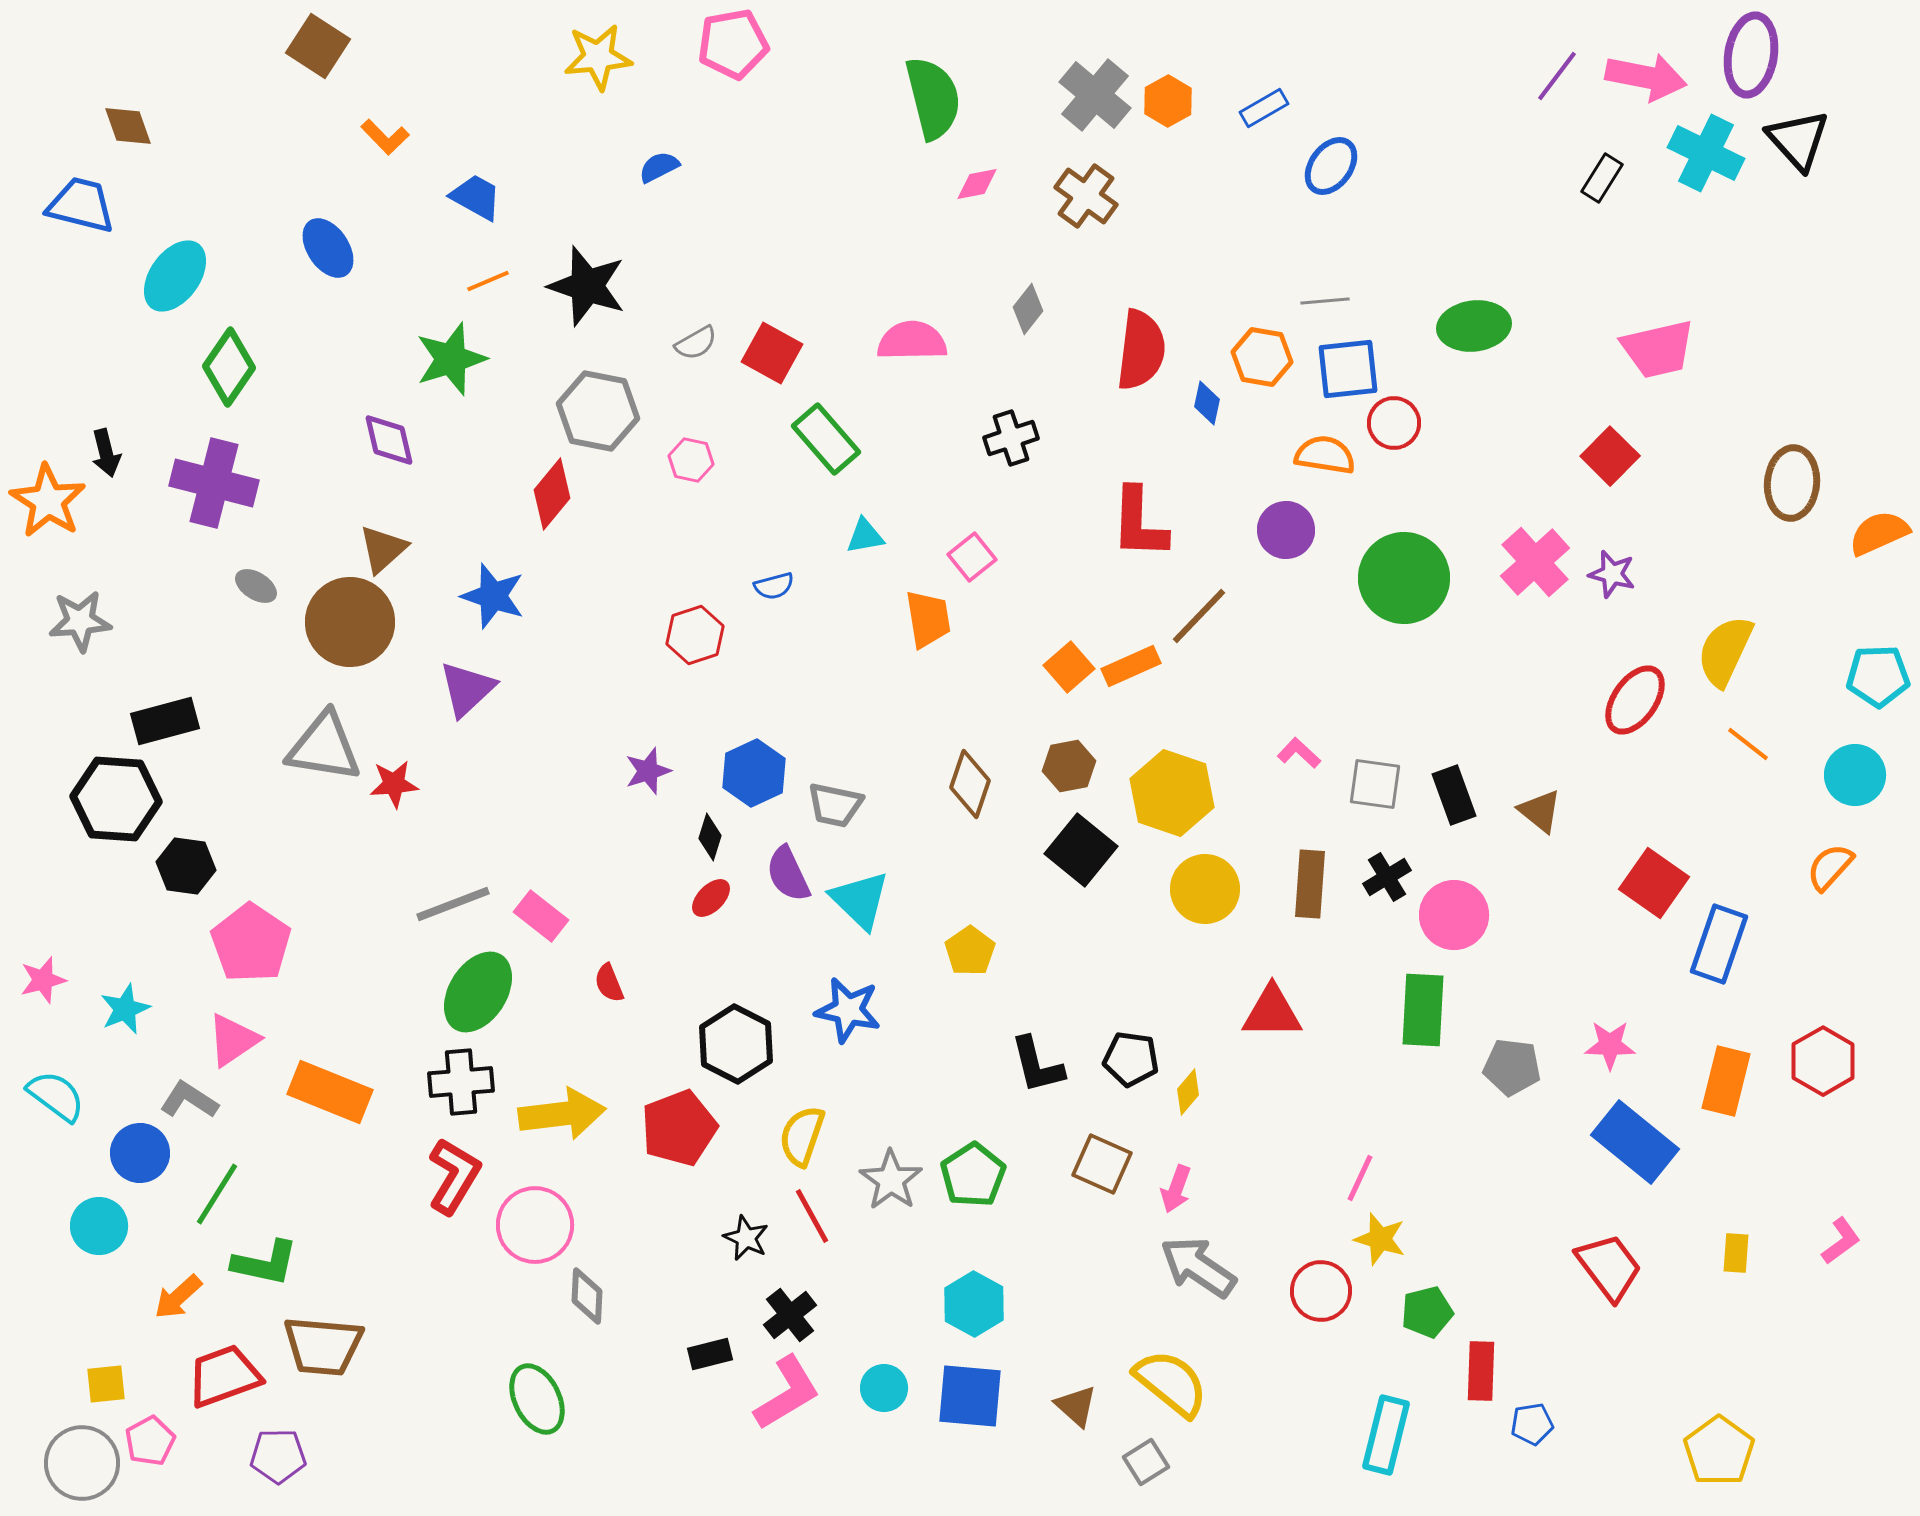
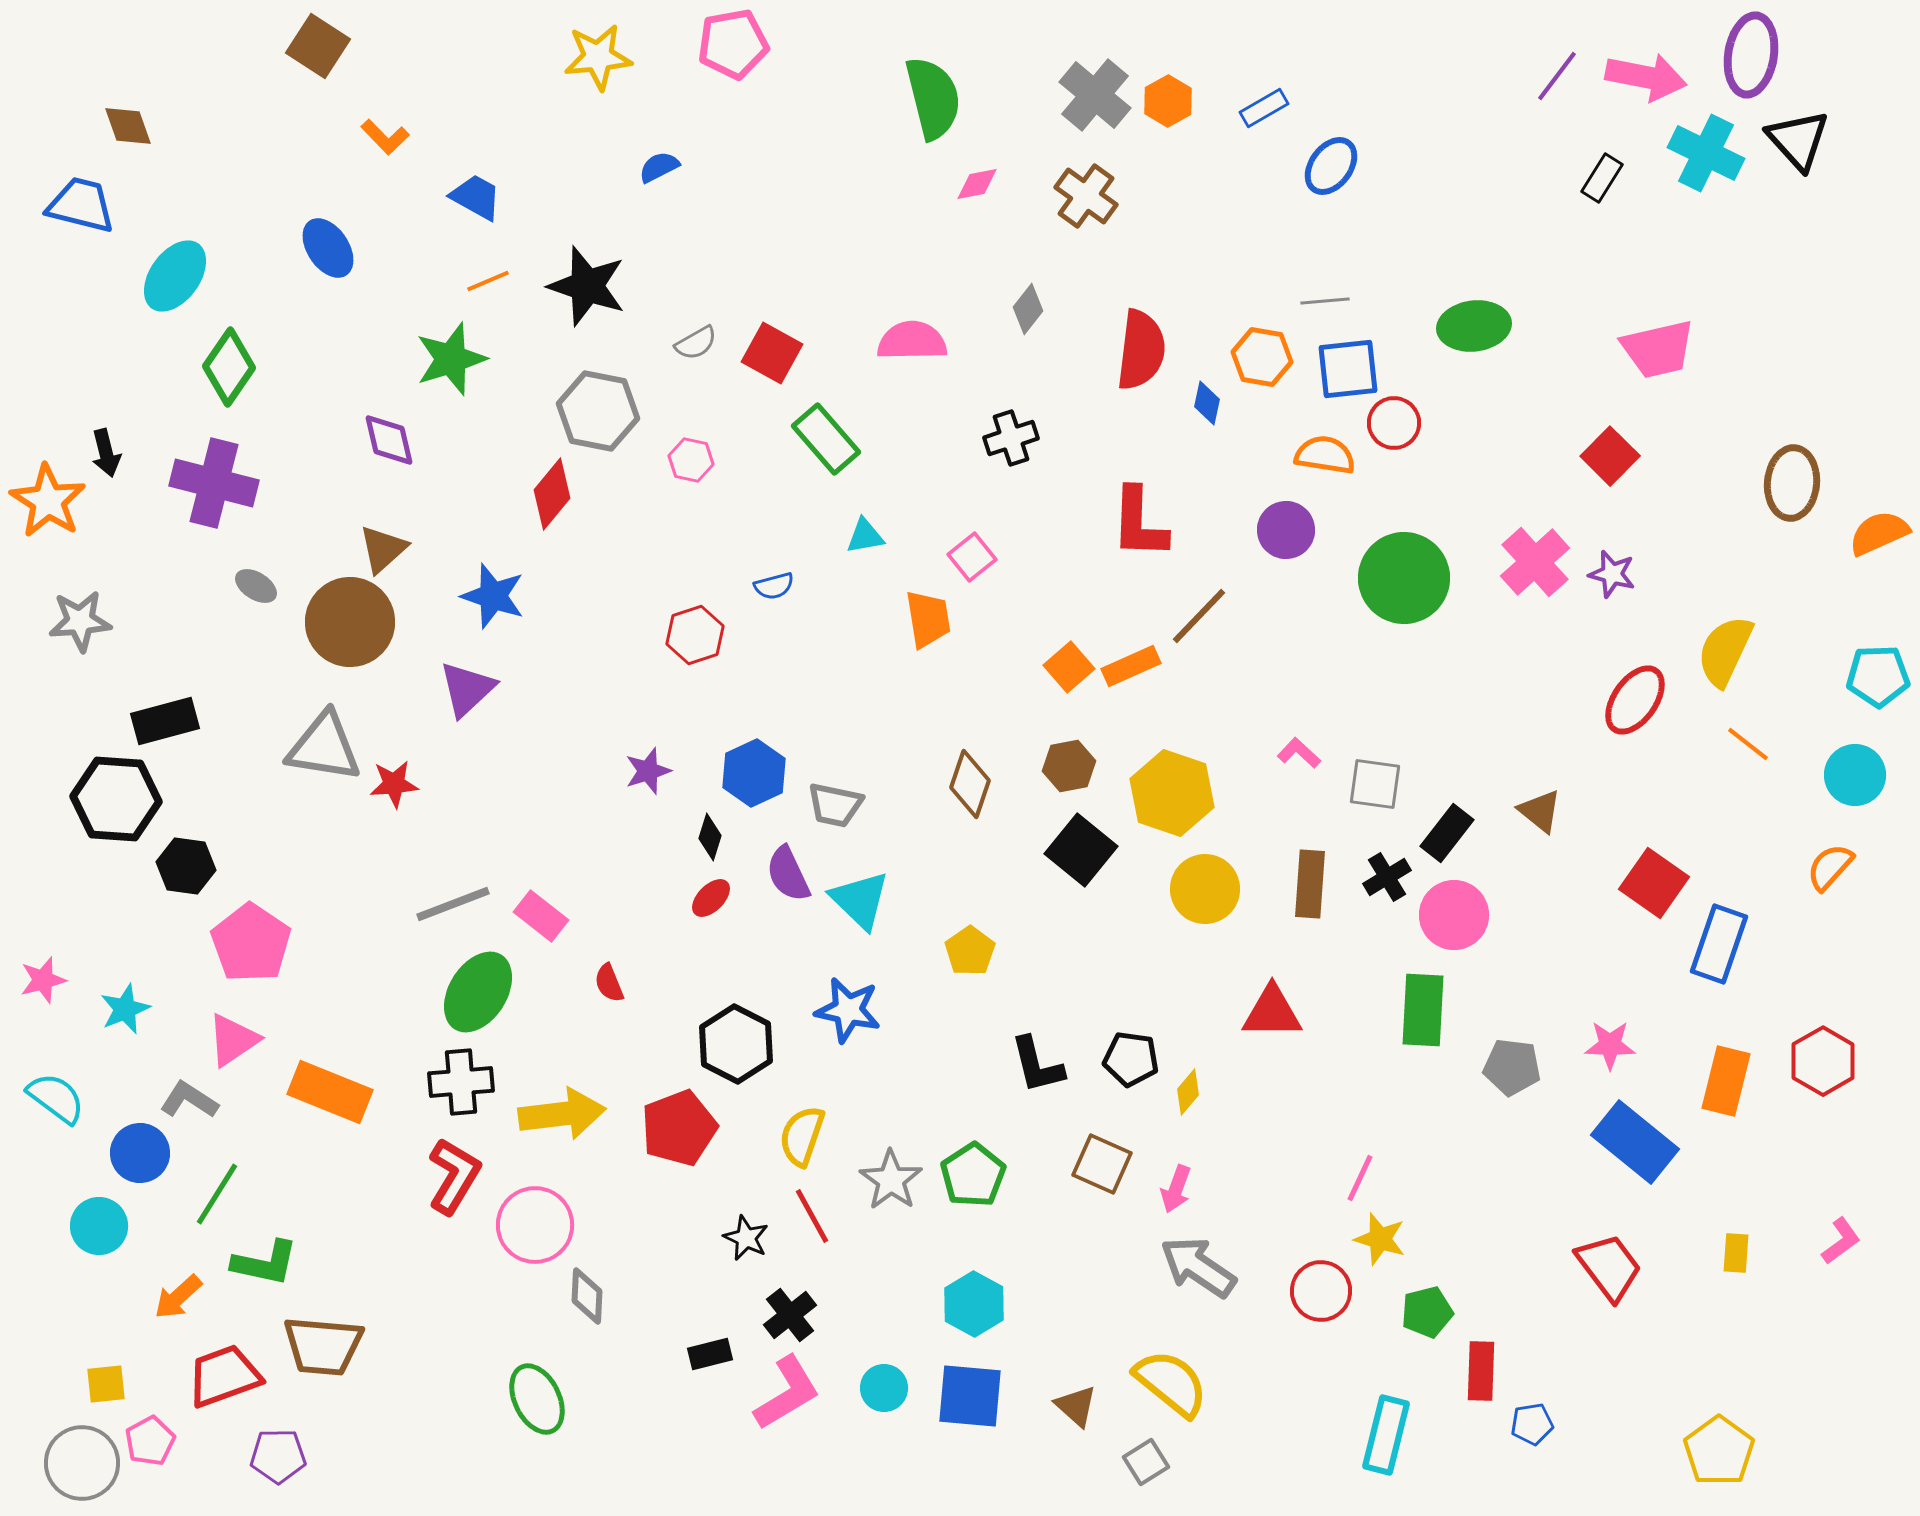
black rectangle at (1454, 795): moved 7 px left, 38 px down; rotated 58 degrees clockwise
cyan semicircle at (56, 1096): moved 2 px down
